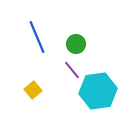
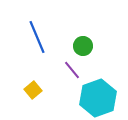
green circle: moved 7 px right, 2 px down
cyan hexagon: moved 7 px down; rotated 12 degrees counterclockwise
